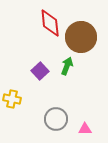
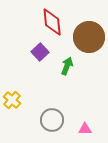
red diamond: moved 2 px right, 1 px up
brown circle: moved 8 px right
purple square: moved 19 px up
yellow cross: moved 1 px down; rotated 30 degrees clockwise
gray circle: moved 4 px left, 1 px down
